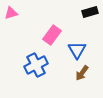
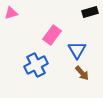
brown arrow: rotated 77 degrees counterclockwise
